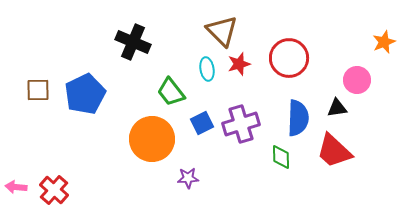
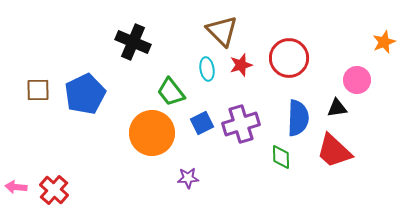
red star: moved 2 px right, 1 px down
orange circle: moved 6 px up
